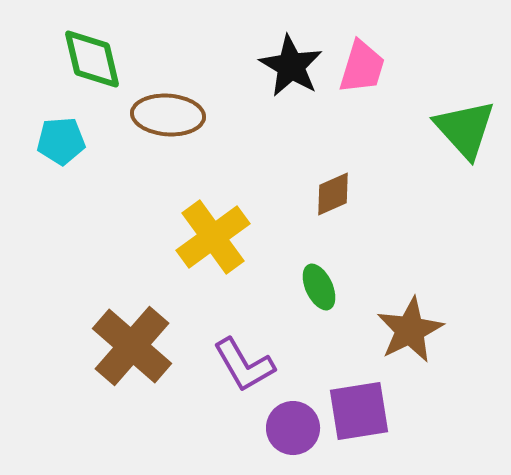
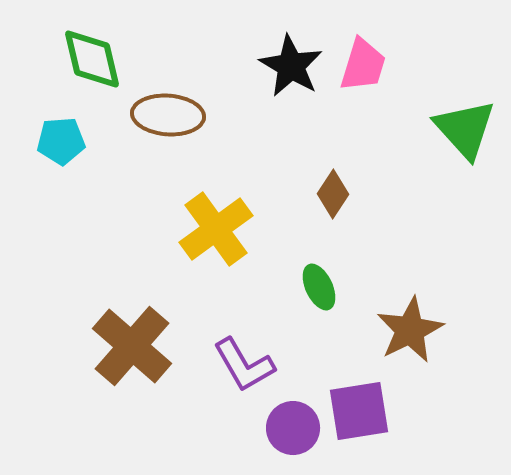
pink trapezoid: moved 1 px right, 2 px up
brown diamond: rotated 33 degrees counterclockwise
yellow cross: moved 3 px right, 8 px up
